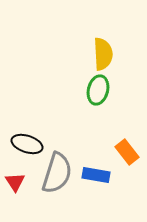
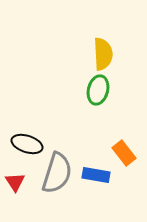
orange rectangle: moved 3 px left, 1 px down
